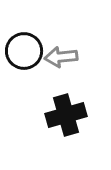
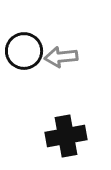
black cross: moved 21 px down; rotated 6 degrees clockwise
